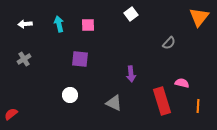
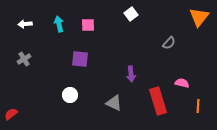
red rectangle: moved 4 px left
